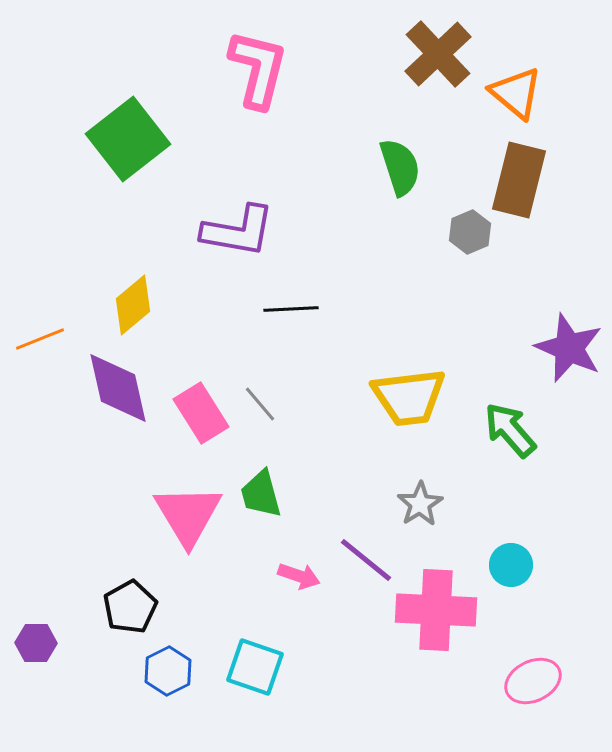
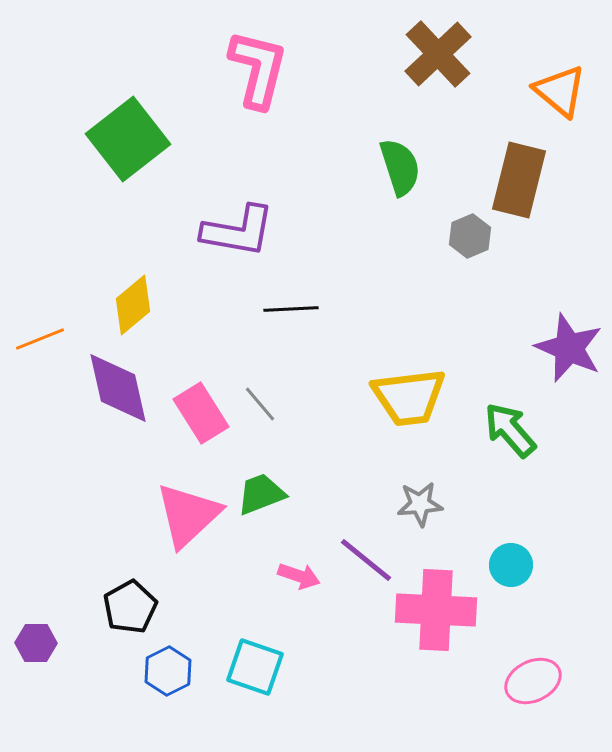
orange triangle: moved 44 px right, 2 px up
gray hexagon: moved 4 px down
green trapezoid: rotated 84 degrees clockwise
gray star: rotated 27 degrees clockwise
pink triangle: rotated 18 degrees clockwise
